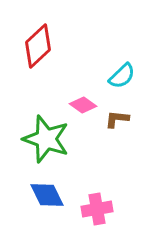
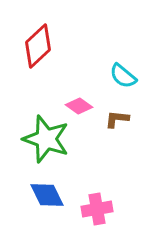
cyan semicircle: moved 1 px right; rotated 84 degrees clockwise
pink diamond: moved 4 px left, 1 px down
